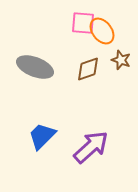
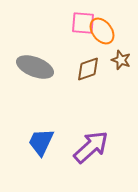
blue trapezoid: moved 1 px left, 6 px down; rotated 20 degrees counterclockwise
